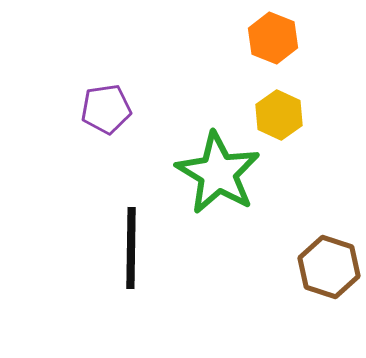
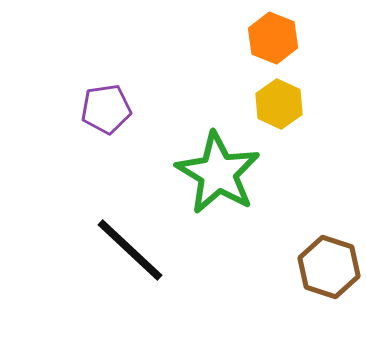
yellow hexagon: moved 11 px up
black line: moved 1 px left, 2 px down; rotated 48 degrees counterclockwise
